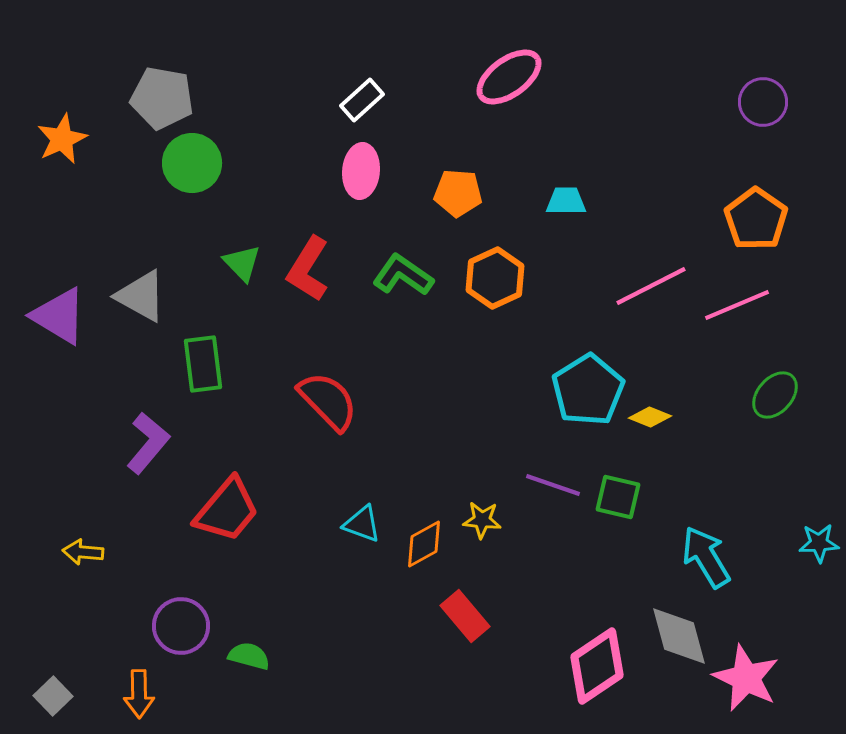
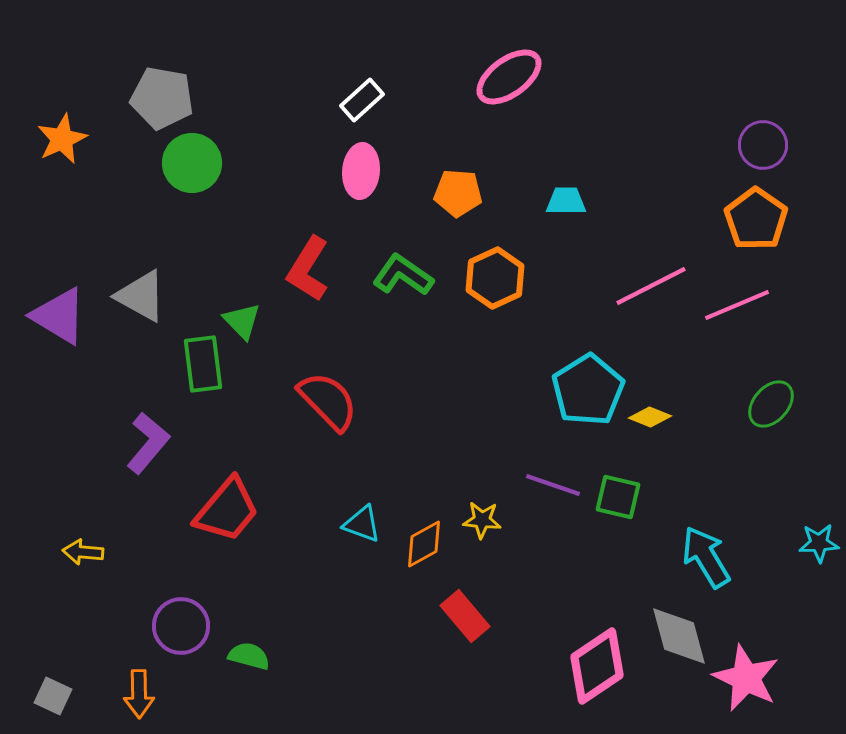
purple circle at (763, 102): moved 43 px down
green triangle at (242, 263): moved 58 px down
green ellipse at (775, 395): moved 4 px left, 9 px down
gray square at (53, 696): rotated 21 degrees counterclockwise
